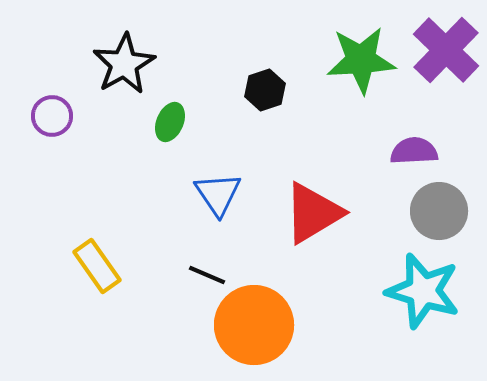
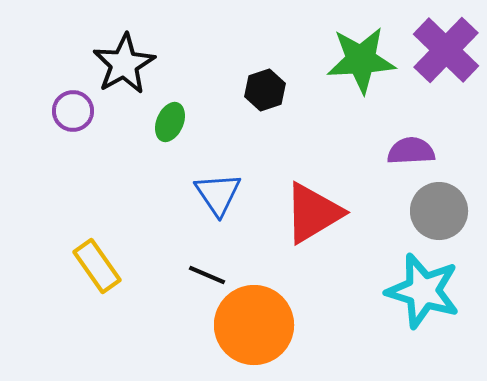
purple circle: moved 21 px right, 5 px up
purple semicircle: moved 3 px left
